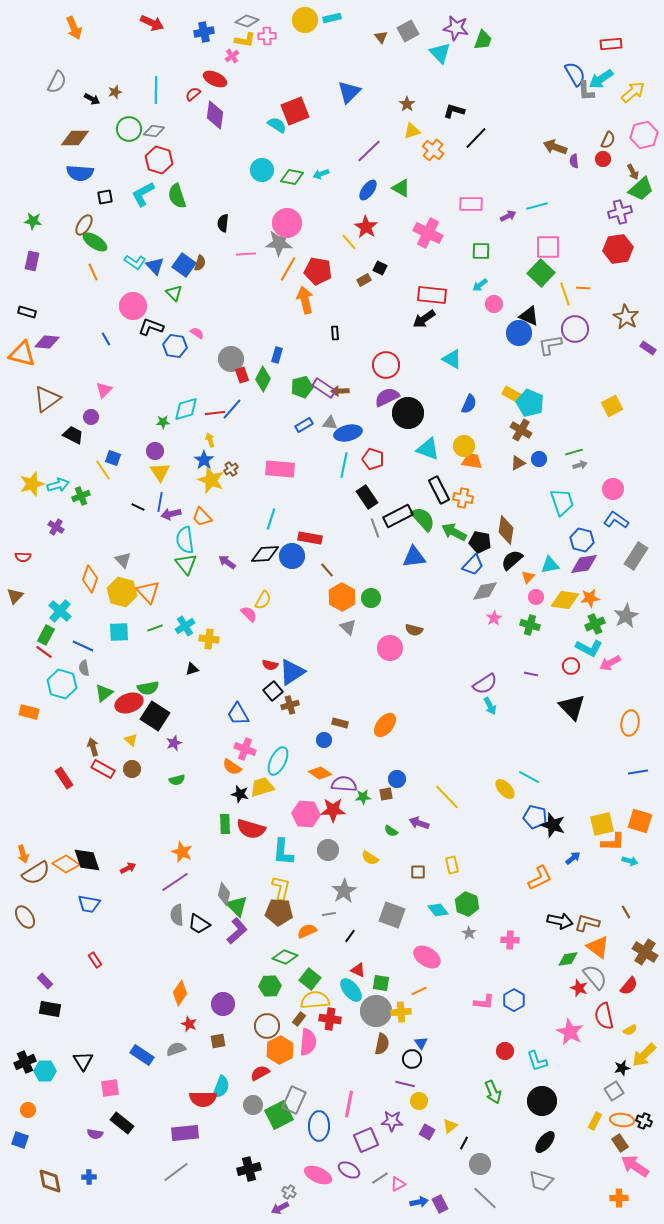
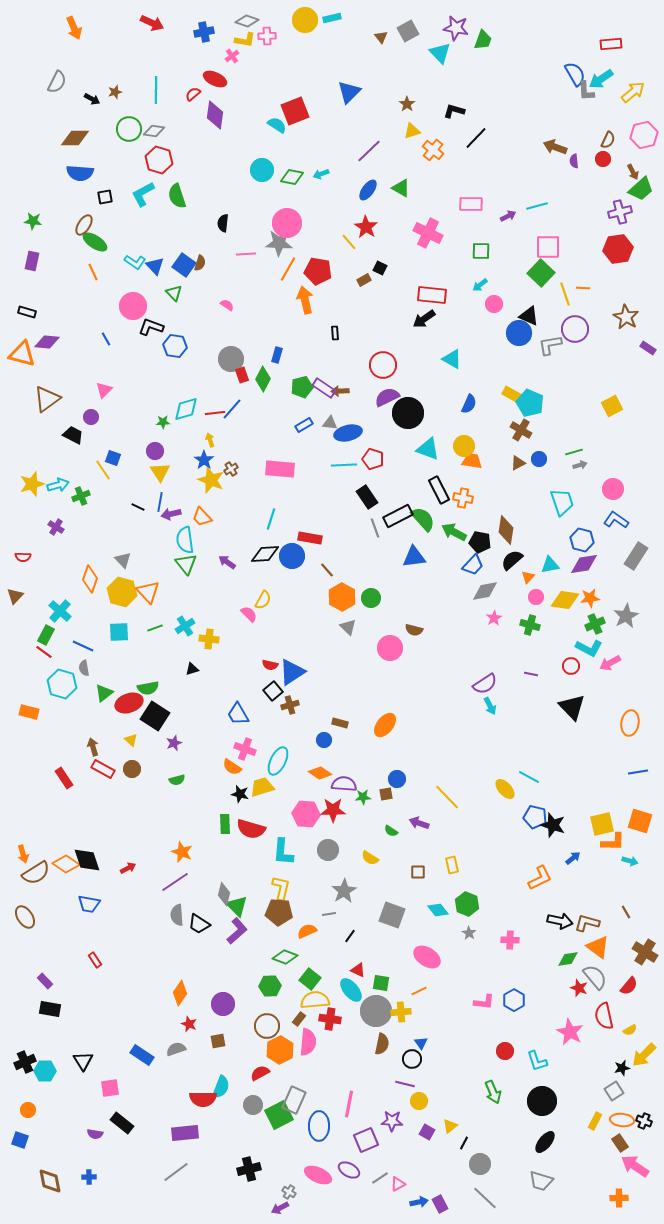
pink semicircle at (197, 333): moved 30 px right, 28 px up
red circle at (386, 365): moved 3 px left
cyan line at (344, 465): rotated 75 degrees clockwise
